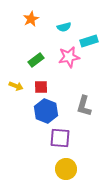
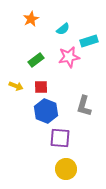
cyan semicircle: moved 1 px left, 2 px down; rotated 24 degrees counterclockwise
